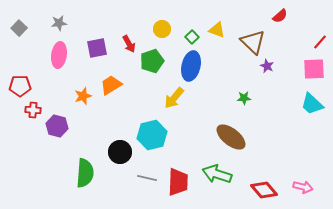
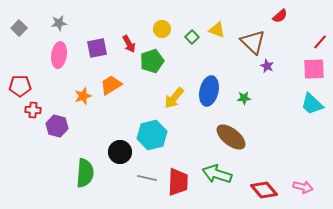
blue ellipse: moved 18 px right, 25 px down
